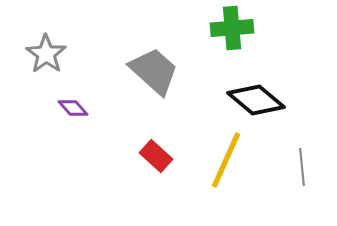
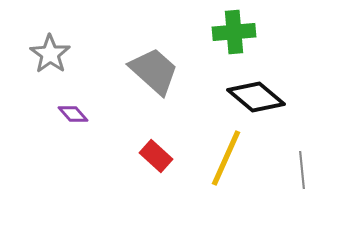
green cross: moved 2 px right, 4 px down
gray star: moved 4 px right
black diamond: moved 3 px up
purple diamond: moved 6 px down
yellow line: moved 2 px up
gray line: moved 3 px down
